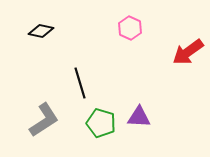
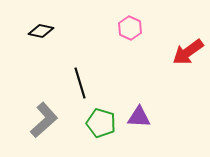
gray L-shape: rotated 9 degrees counterclockwise
